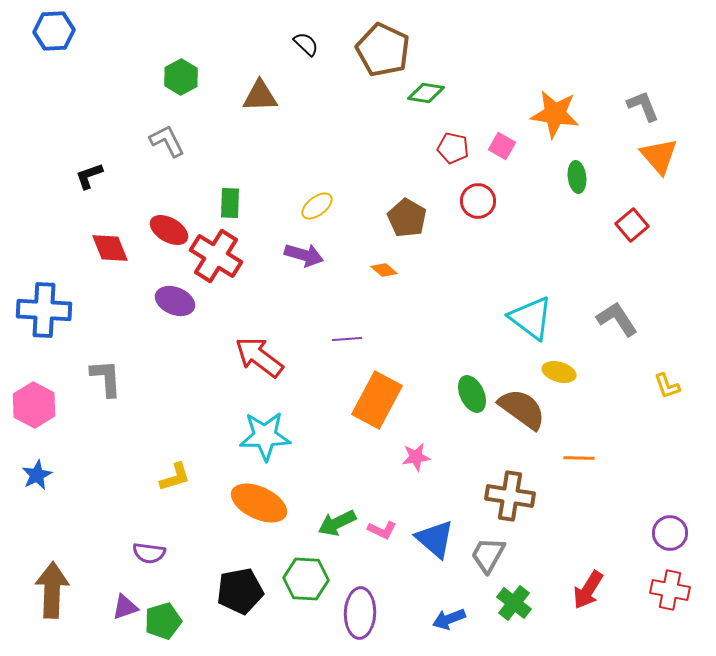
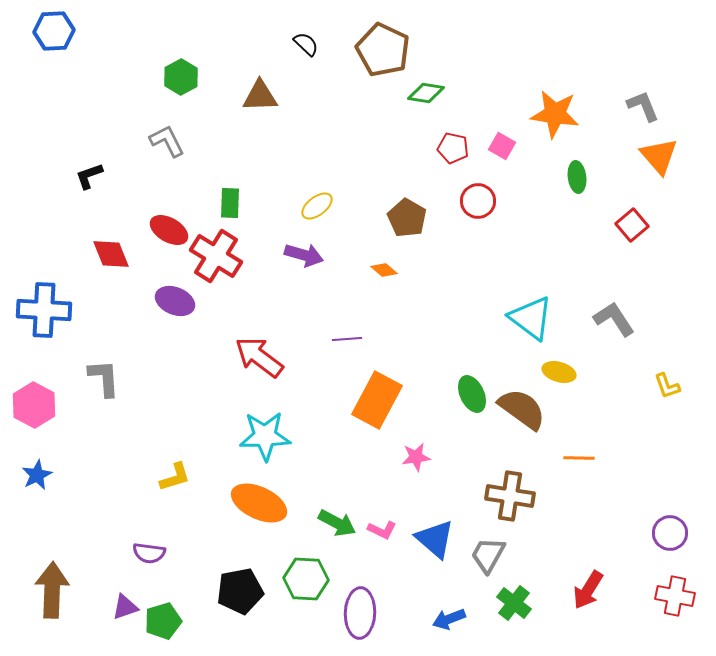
red diamond at (110, 248): moved 1 px right, 6 px down
gray L-shape at (617, 319): moved 3 px left
gray L-shape at (106, 378): moved 2 px left
green arrow at (337, 523): rotated 126 degrees counterclockwise
red cross at (670, 590): moved 5 px right, 6 px down
